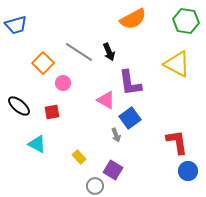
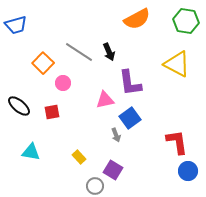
orange semicircle: moved 4 px right
pink triangle: moved 1 px left; rotated 42 degrees counterclockwise
cyan triangle: moved 6 px left, 8 px down; rotated 18 degrees counterclockwise
